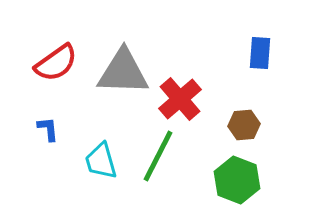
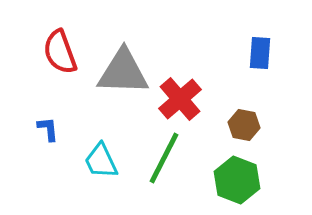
red semicircle: moved 4 px right, 11 px up; rotated 105 degrees clockwise
brown hexagon: rotated 16 degrees clockwise
green line: moved 6 px right, 2 px down
cyan trapezoid: rotated 9 degrees counterclockwise
